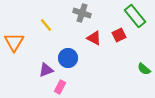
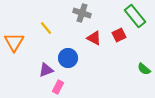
yellow line: moved 3 px down
pink rectangle: moved 2 px left
